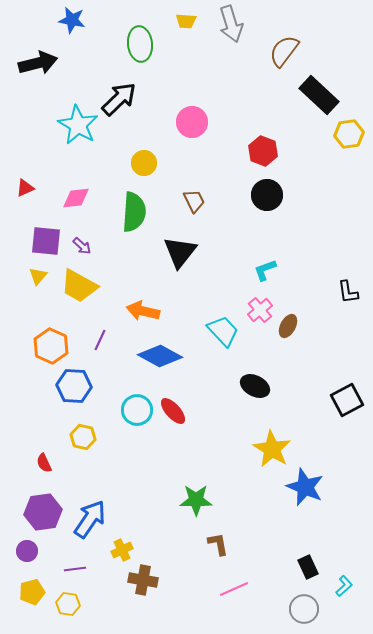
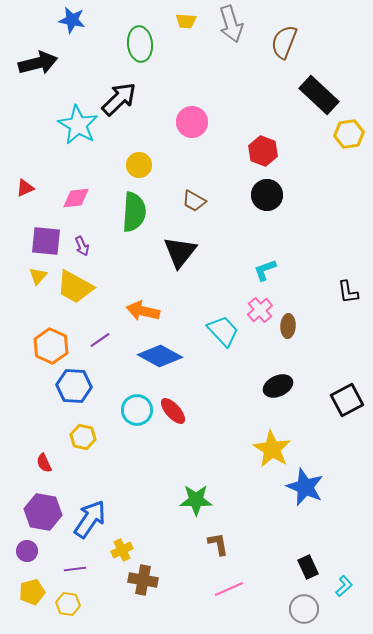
brown semicircle at (284, 51): moved 9 px up; rotated 16 degrees counterclockwise
yellow circle at (144, 163): moved 5 px left, 2 px down
brown trapezoid at (194, 201): rotated 145 degrees clockwise
purple arrow at (82, 246): rotated 24 degrees clockwise
yellow trapezoid at (79, 286): moved 4 px left, 1 px down
brown ellipse at (288, 326): rotated 25 degrees counterclockwise
purple line at (100, 340): rotated 30 degrees clockwise
black ellipse at (255, 386): moved 23 px right; rotated 52 degrees counterclockwise
purple hexagon at (43, 512): rotated 18 degrees clockwise
pink line at (234, 589): moved 5 px left
